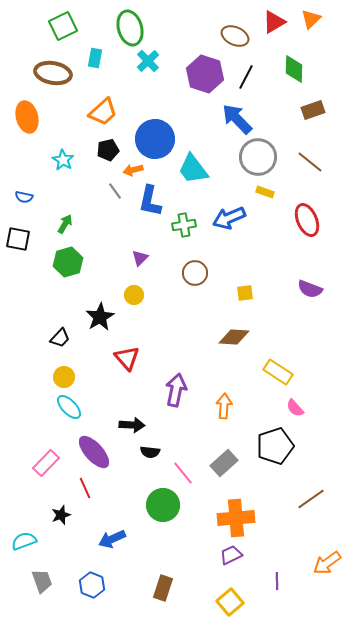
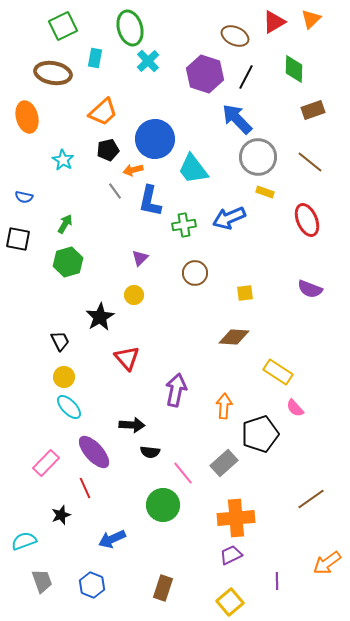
black trapezoid at (60, 338): moved 3 px down; rotated 70 degrees counterclockwise
black pentagon at (275, 446): moved 15 px left, 12 px up
